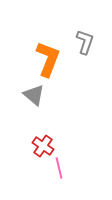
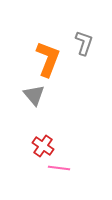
gray L-shape: moved 1 px left, 1 px down
gray triangle: rotated 10 degrees clockwise
pink line: rotated 70 degrees counterclockwise
